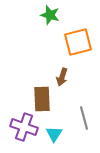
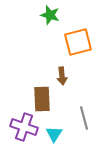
brown arrow: moved 1 px up; rotated 24 degrees counterclockwise
